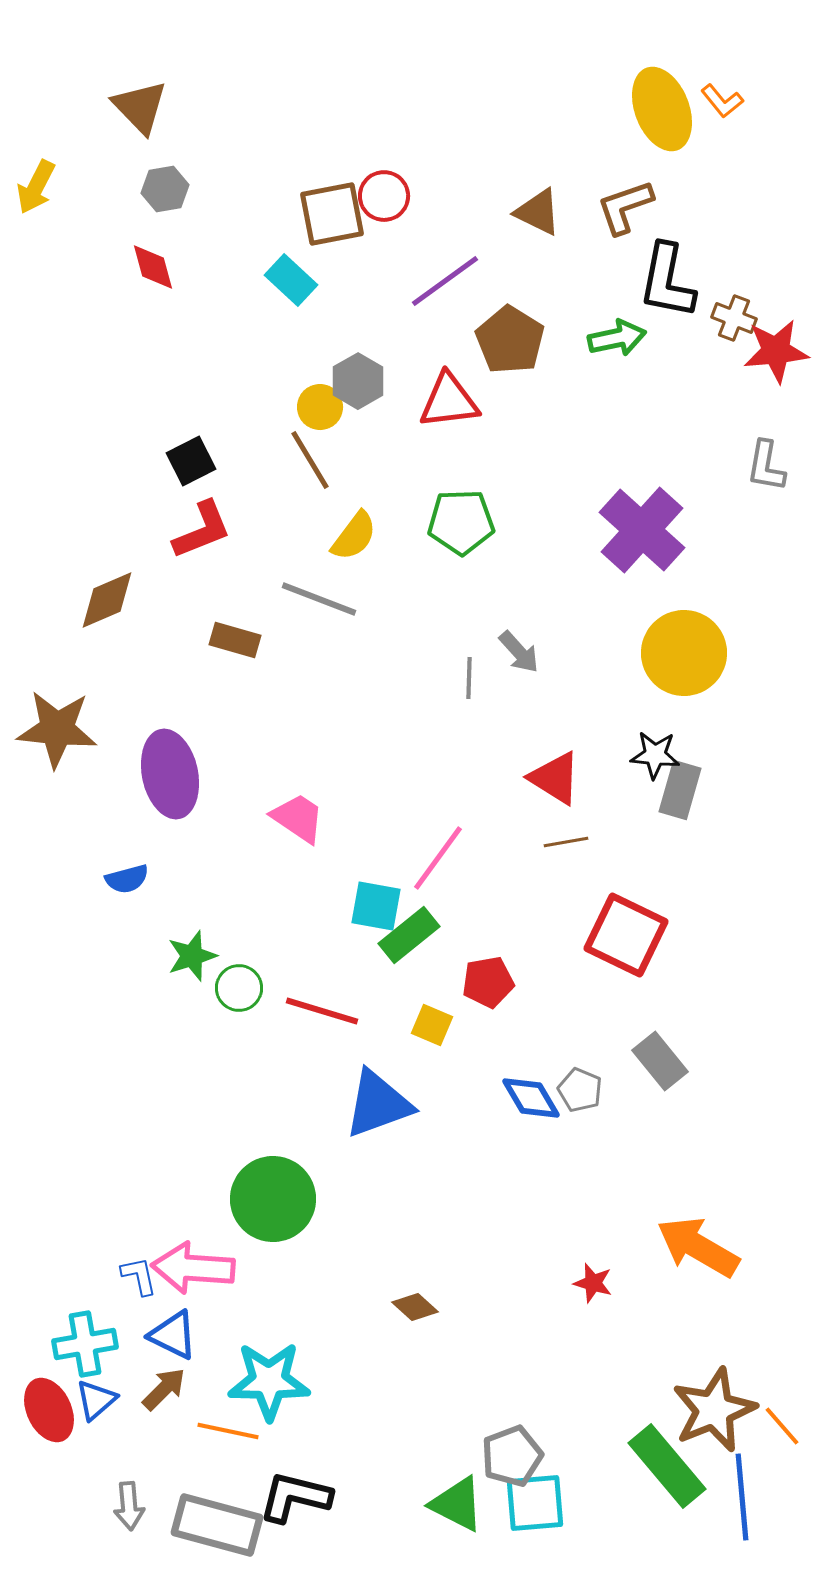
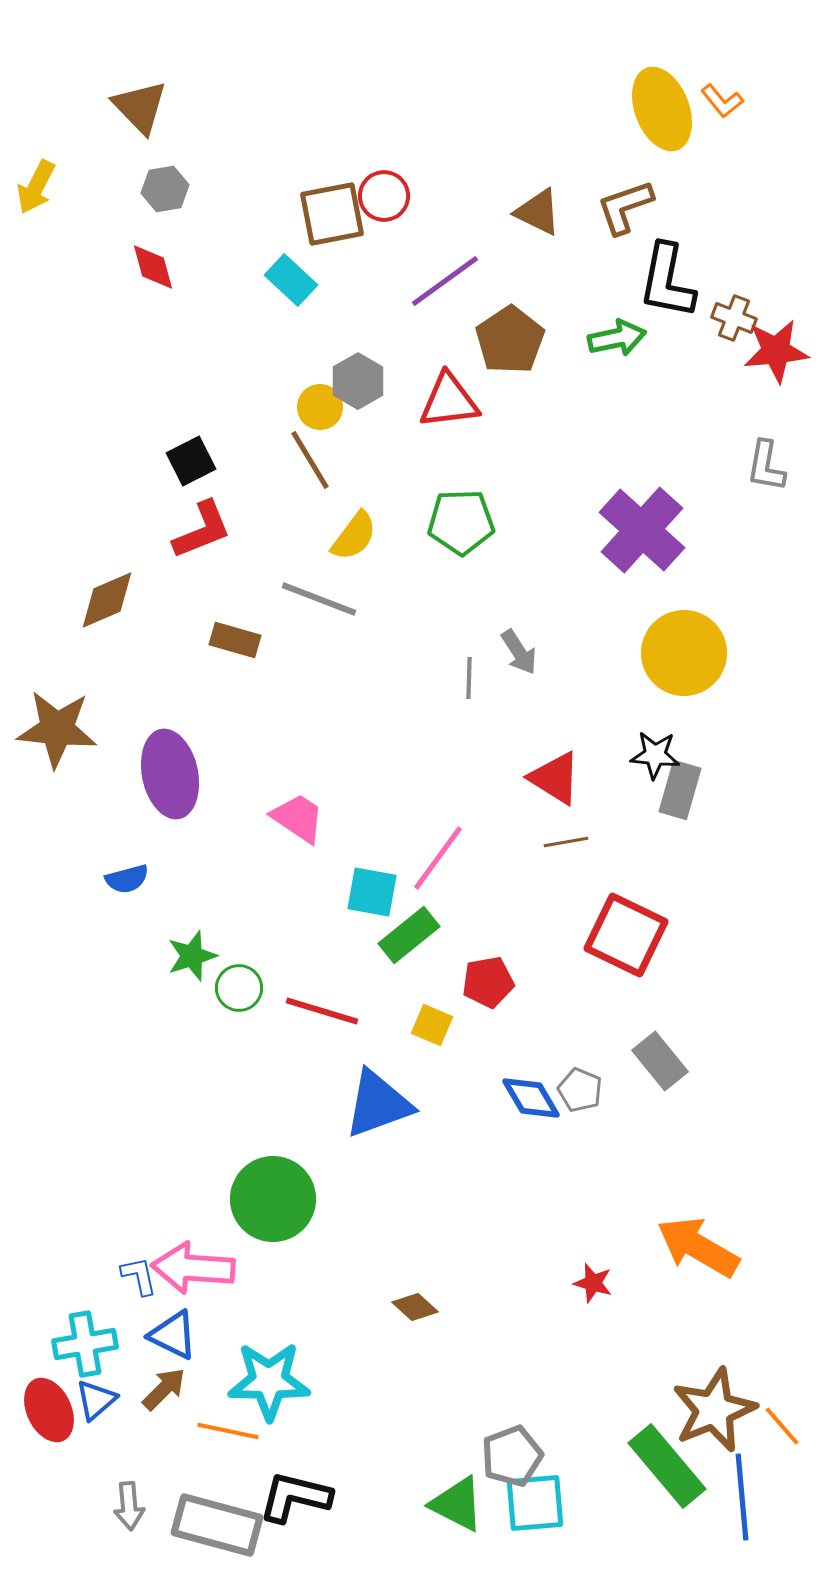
brown pentagon at (510, 340): rotated 6 degrees clockwise
gray arrow at (519, 652): rotated 9 degrees clockwise
cyan square at (376, 906): moved 4 px left, 14 px up
